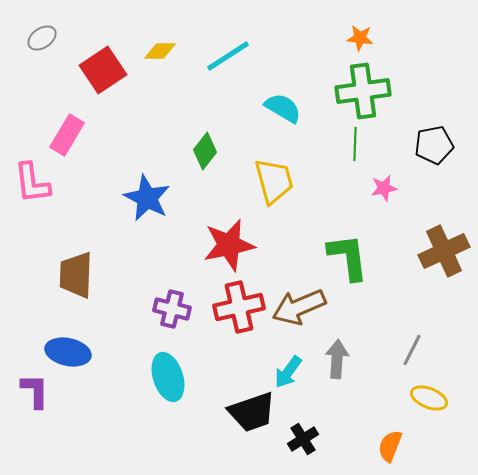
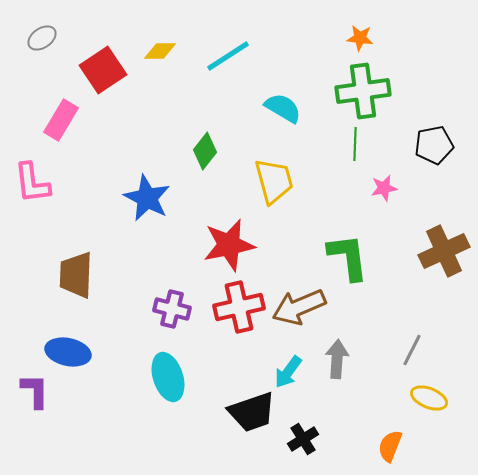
pink rectangle: moved 6 px left, 15 px up
